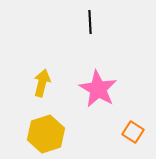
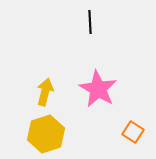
yellow arrow: moved 3 px right, 9 px down
